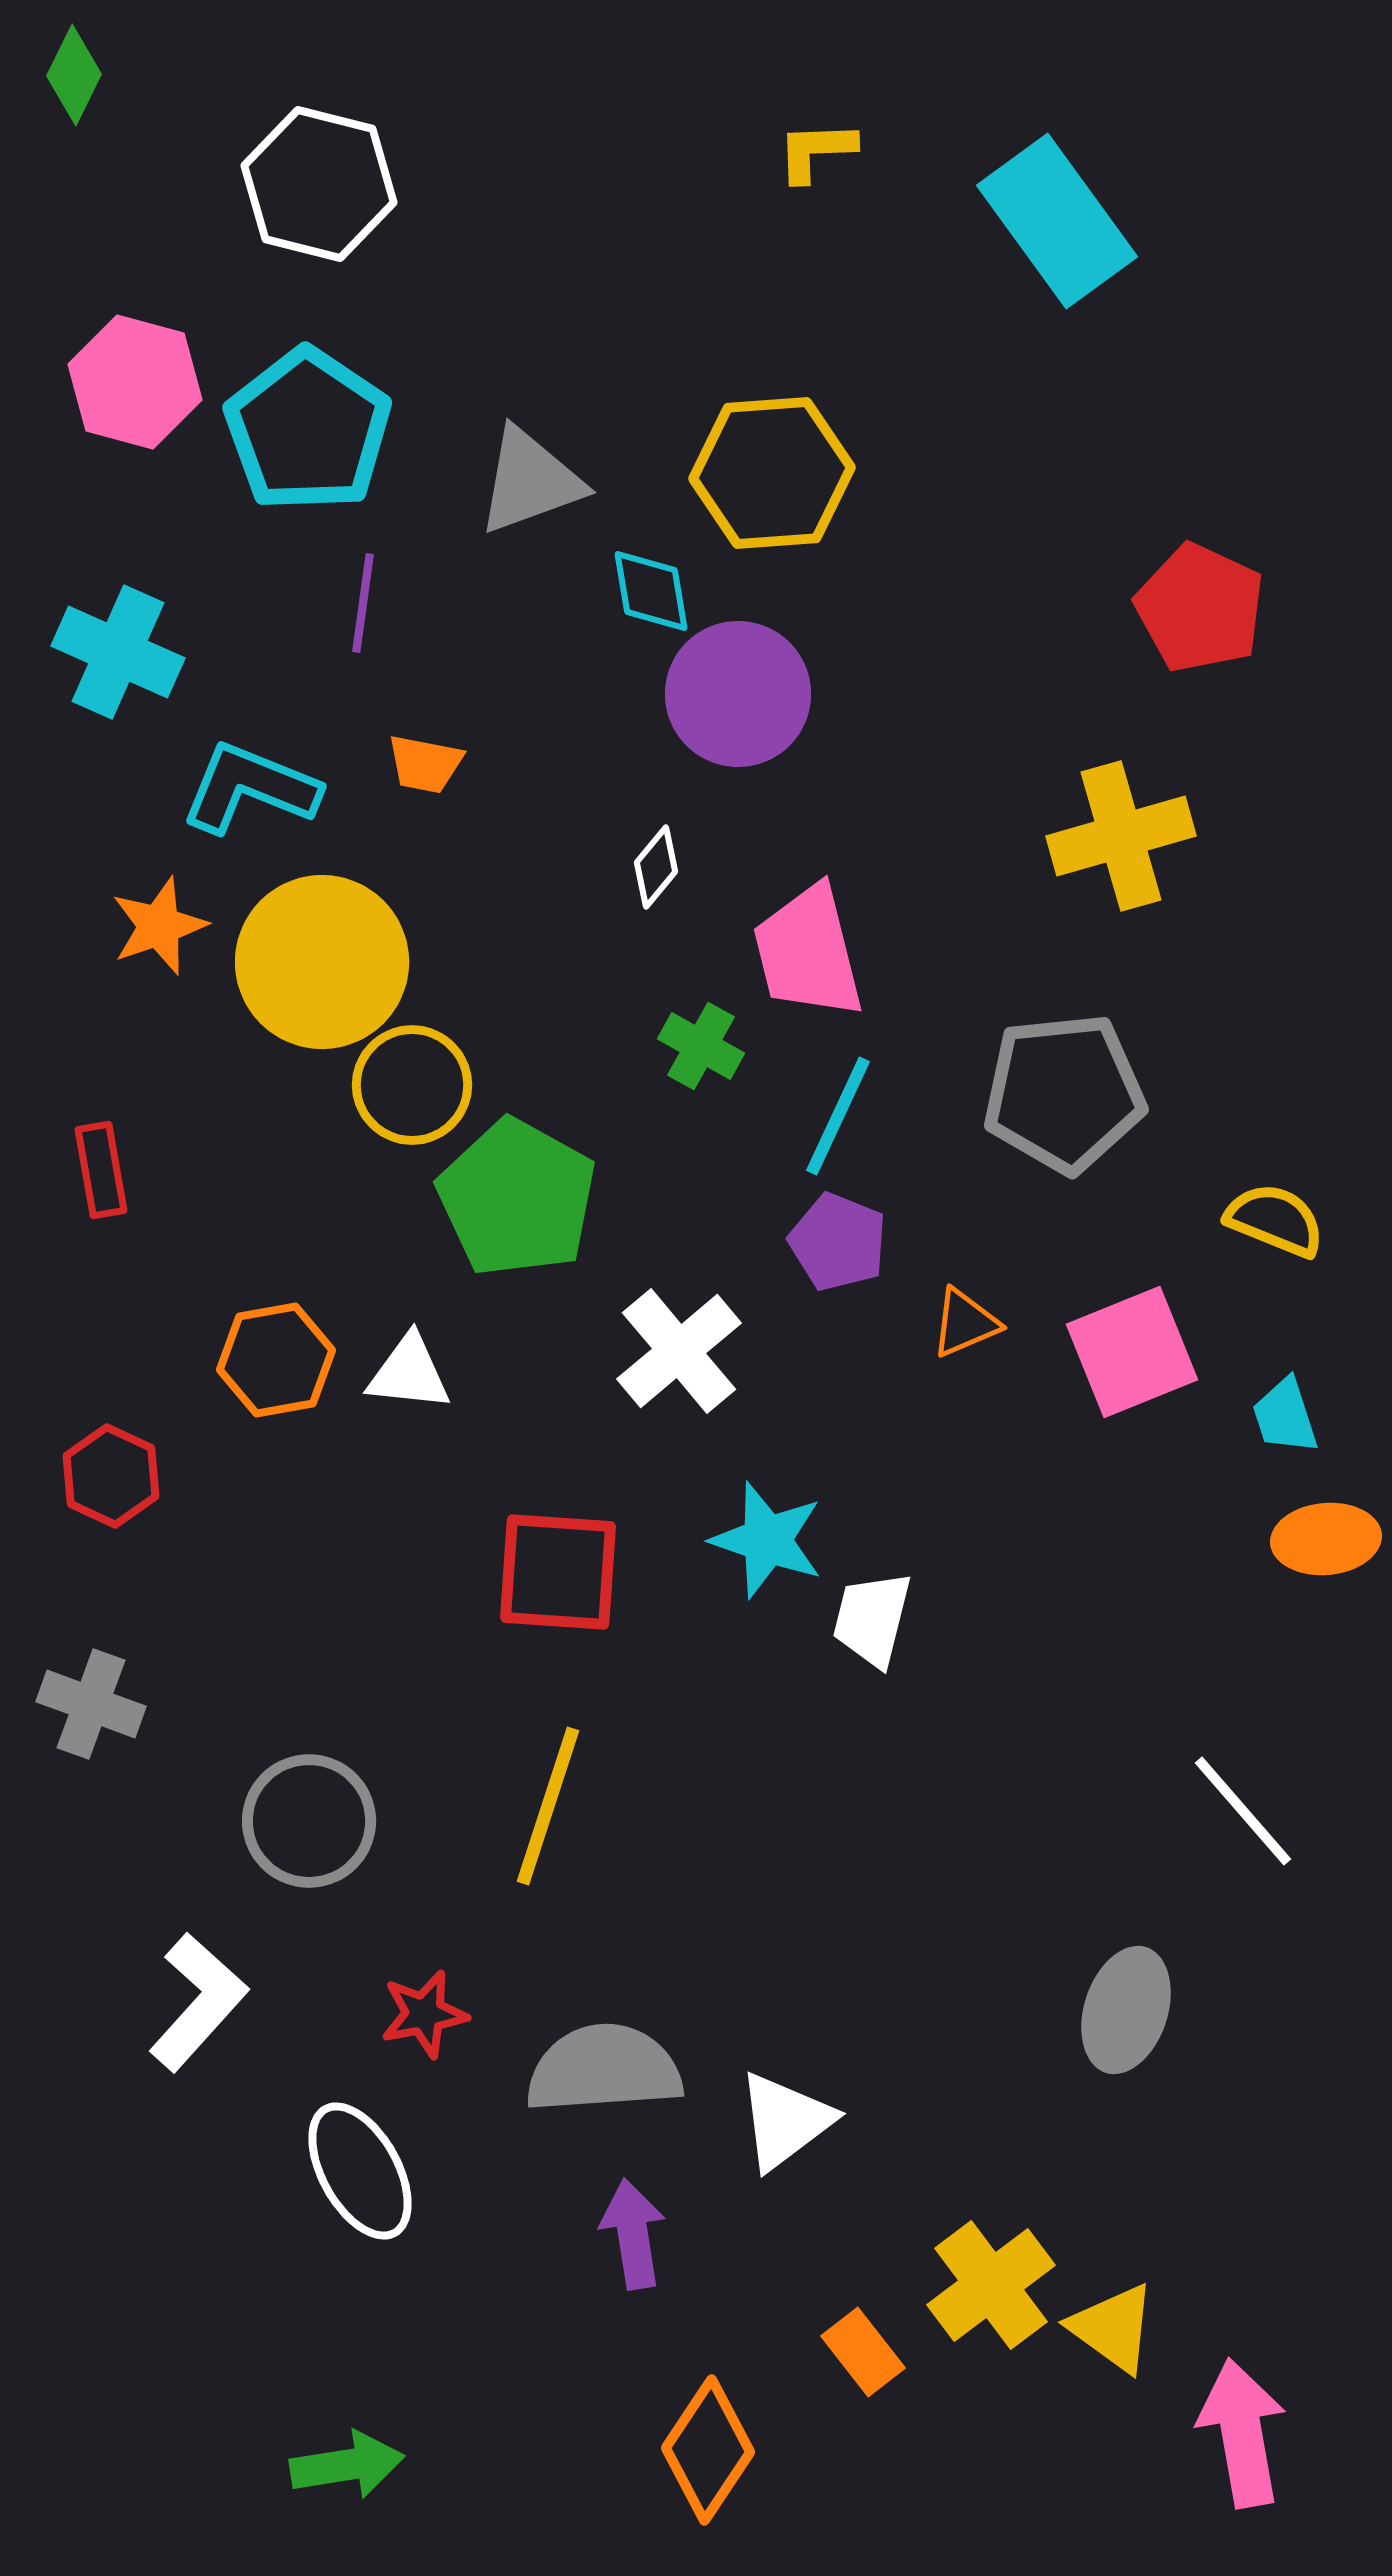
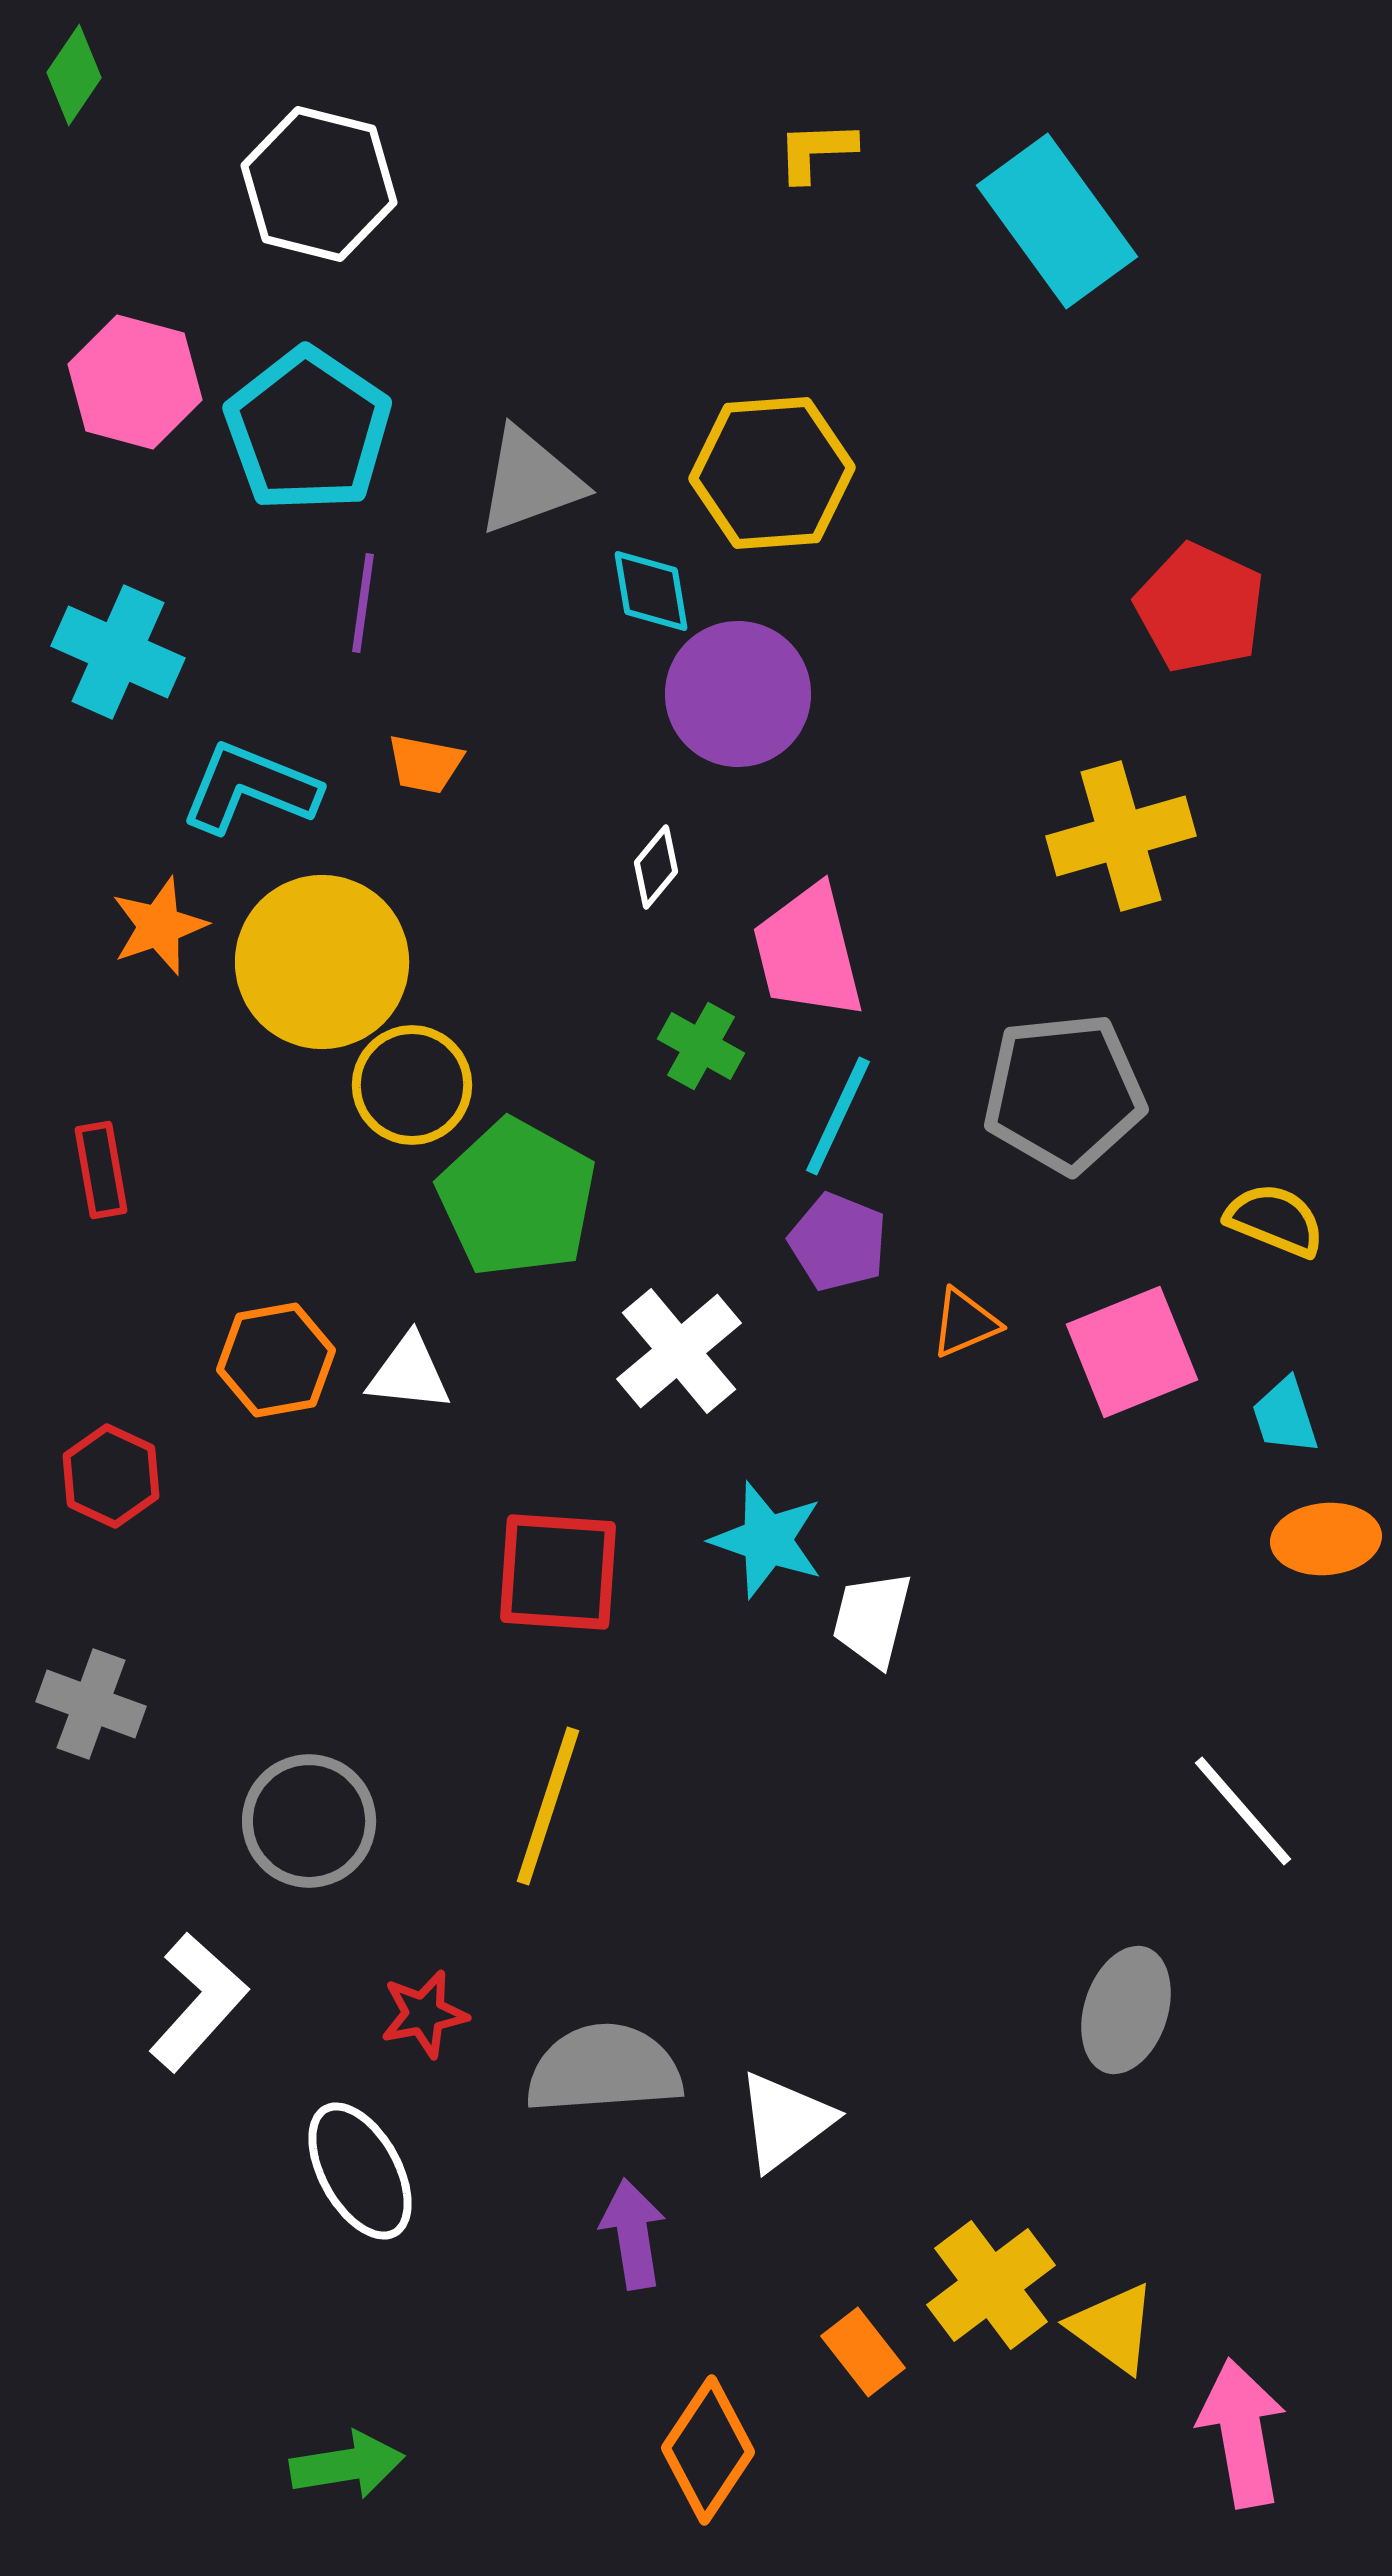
green diamond at (74, 75): rotated 8 degrees clockwise
